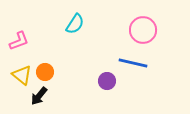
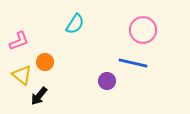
orange circle: moved 10 px up
